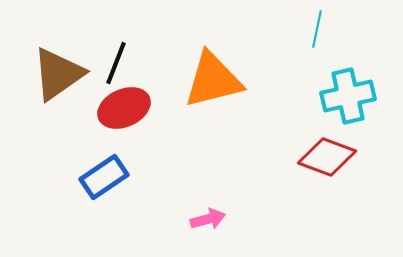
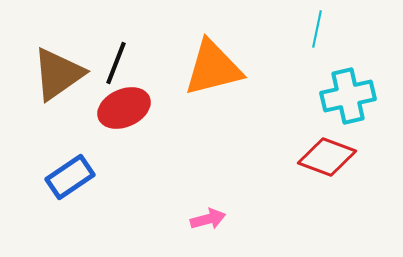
orange triangle: moved 12 px up
blue rectangle: moved 34 px left
